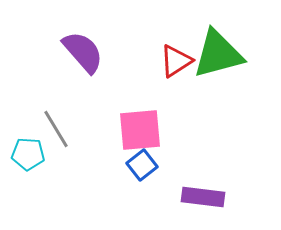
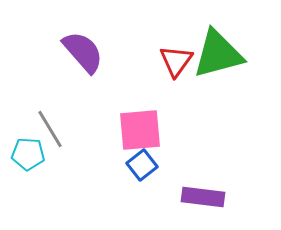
red triangle: rotated 21 degrees counterclockwise
gray line: moved 6 px left
